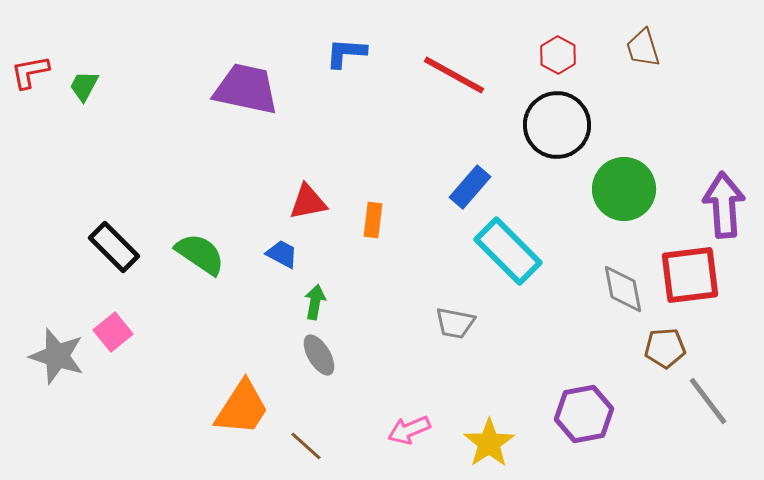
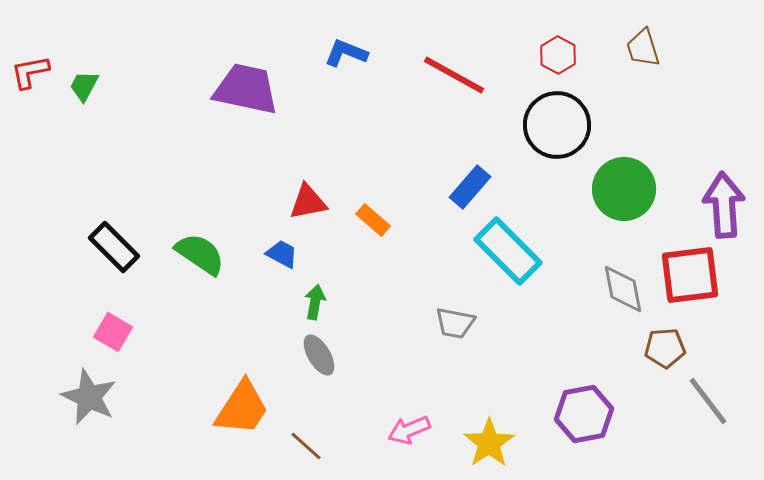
blue L-shape: rotated 18 degrees clockwise
orange rectangle: rotated 56 degrees counterclockwise
pink square: rotated 21 degrees counterclockwise
gray star: moved 32 px right, 41 px down; rotated 8 degrees clockwise
